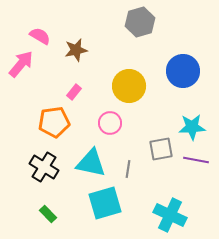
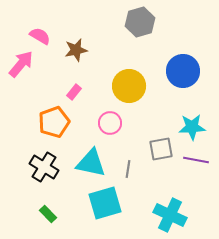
orange pentagon: rotated 12 degrees counterclockwise
